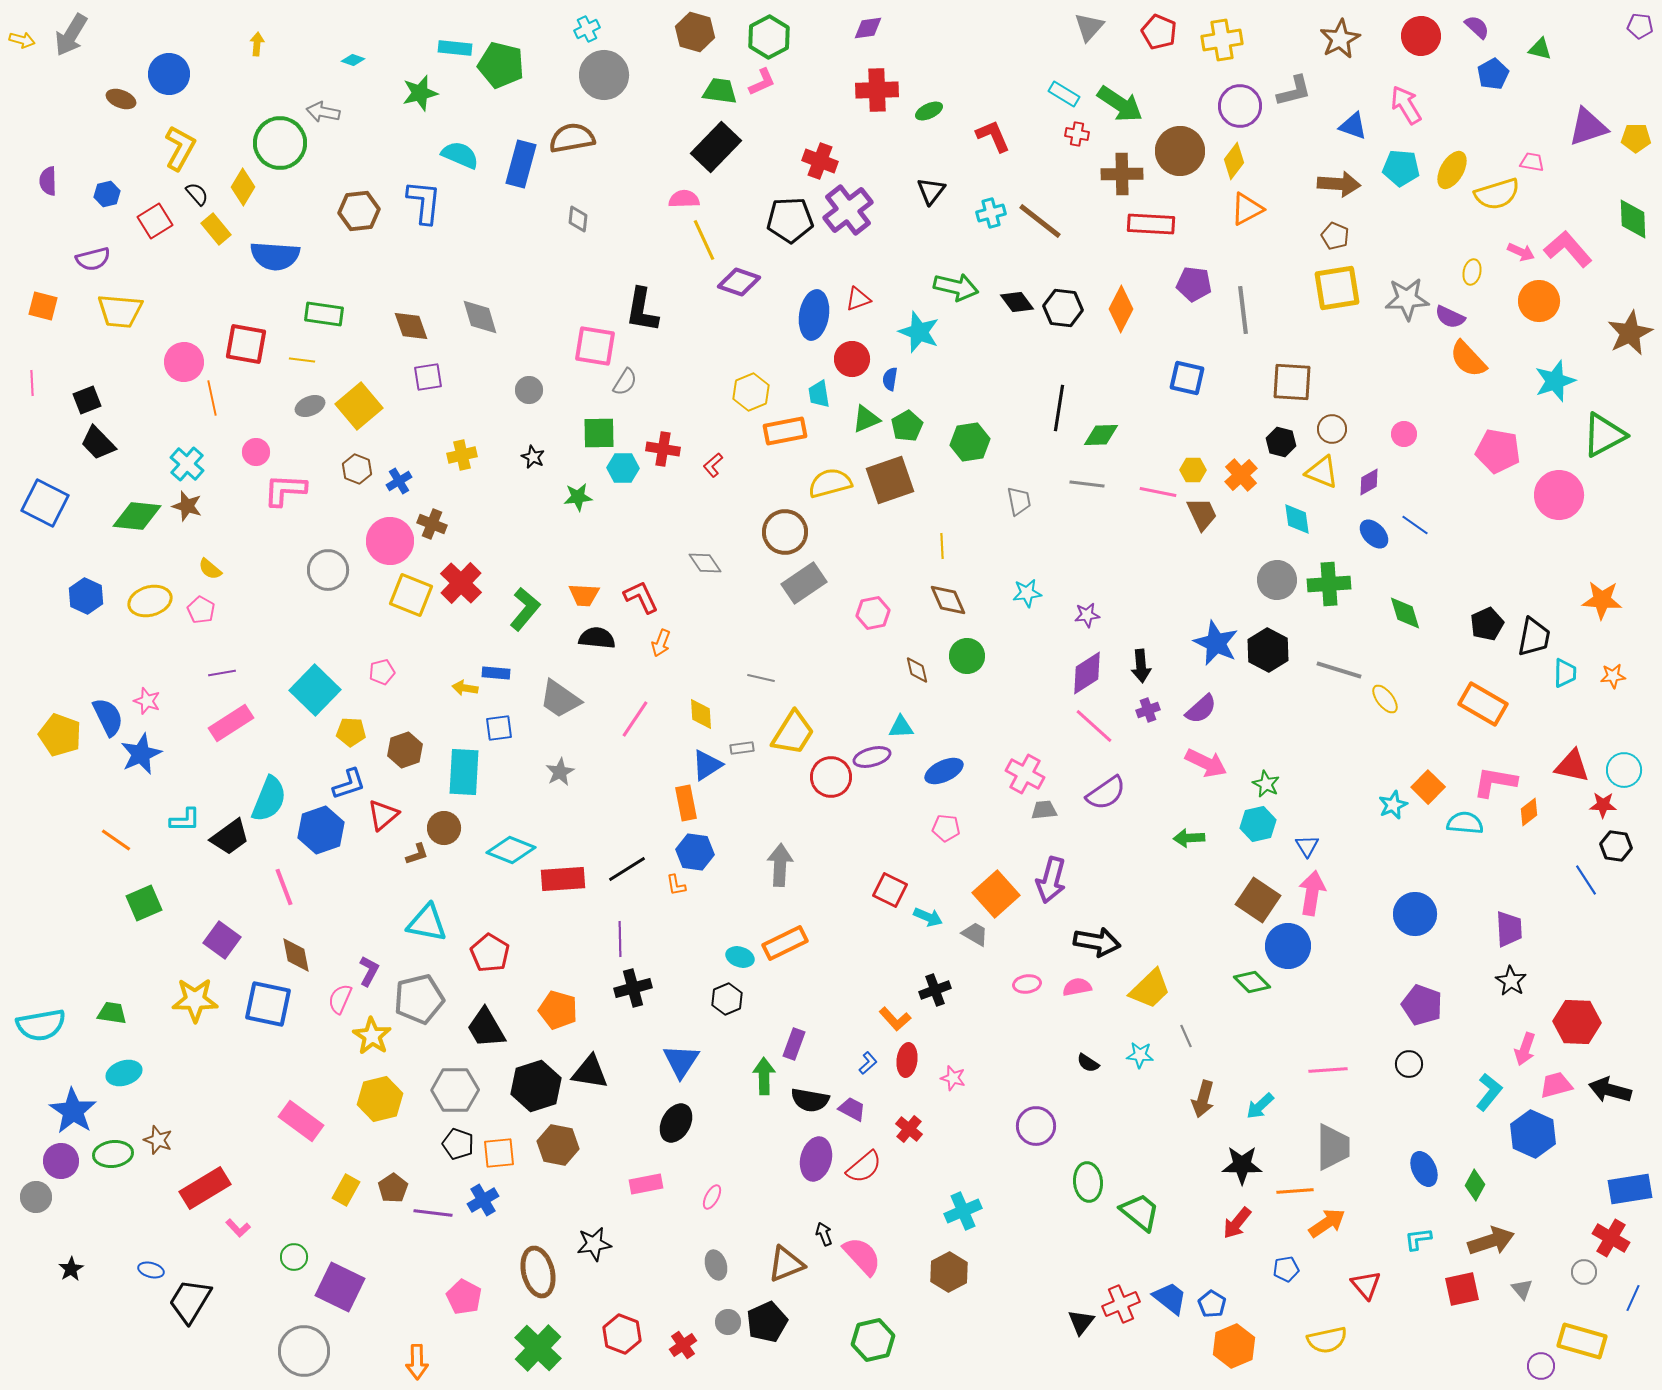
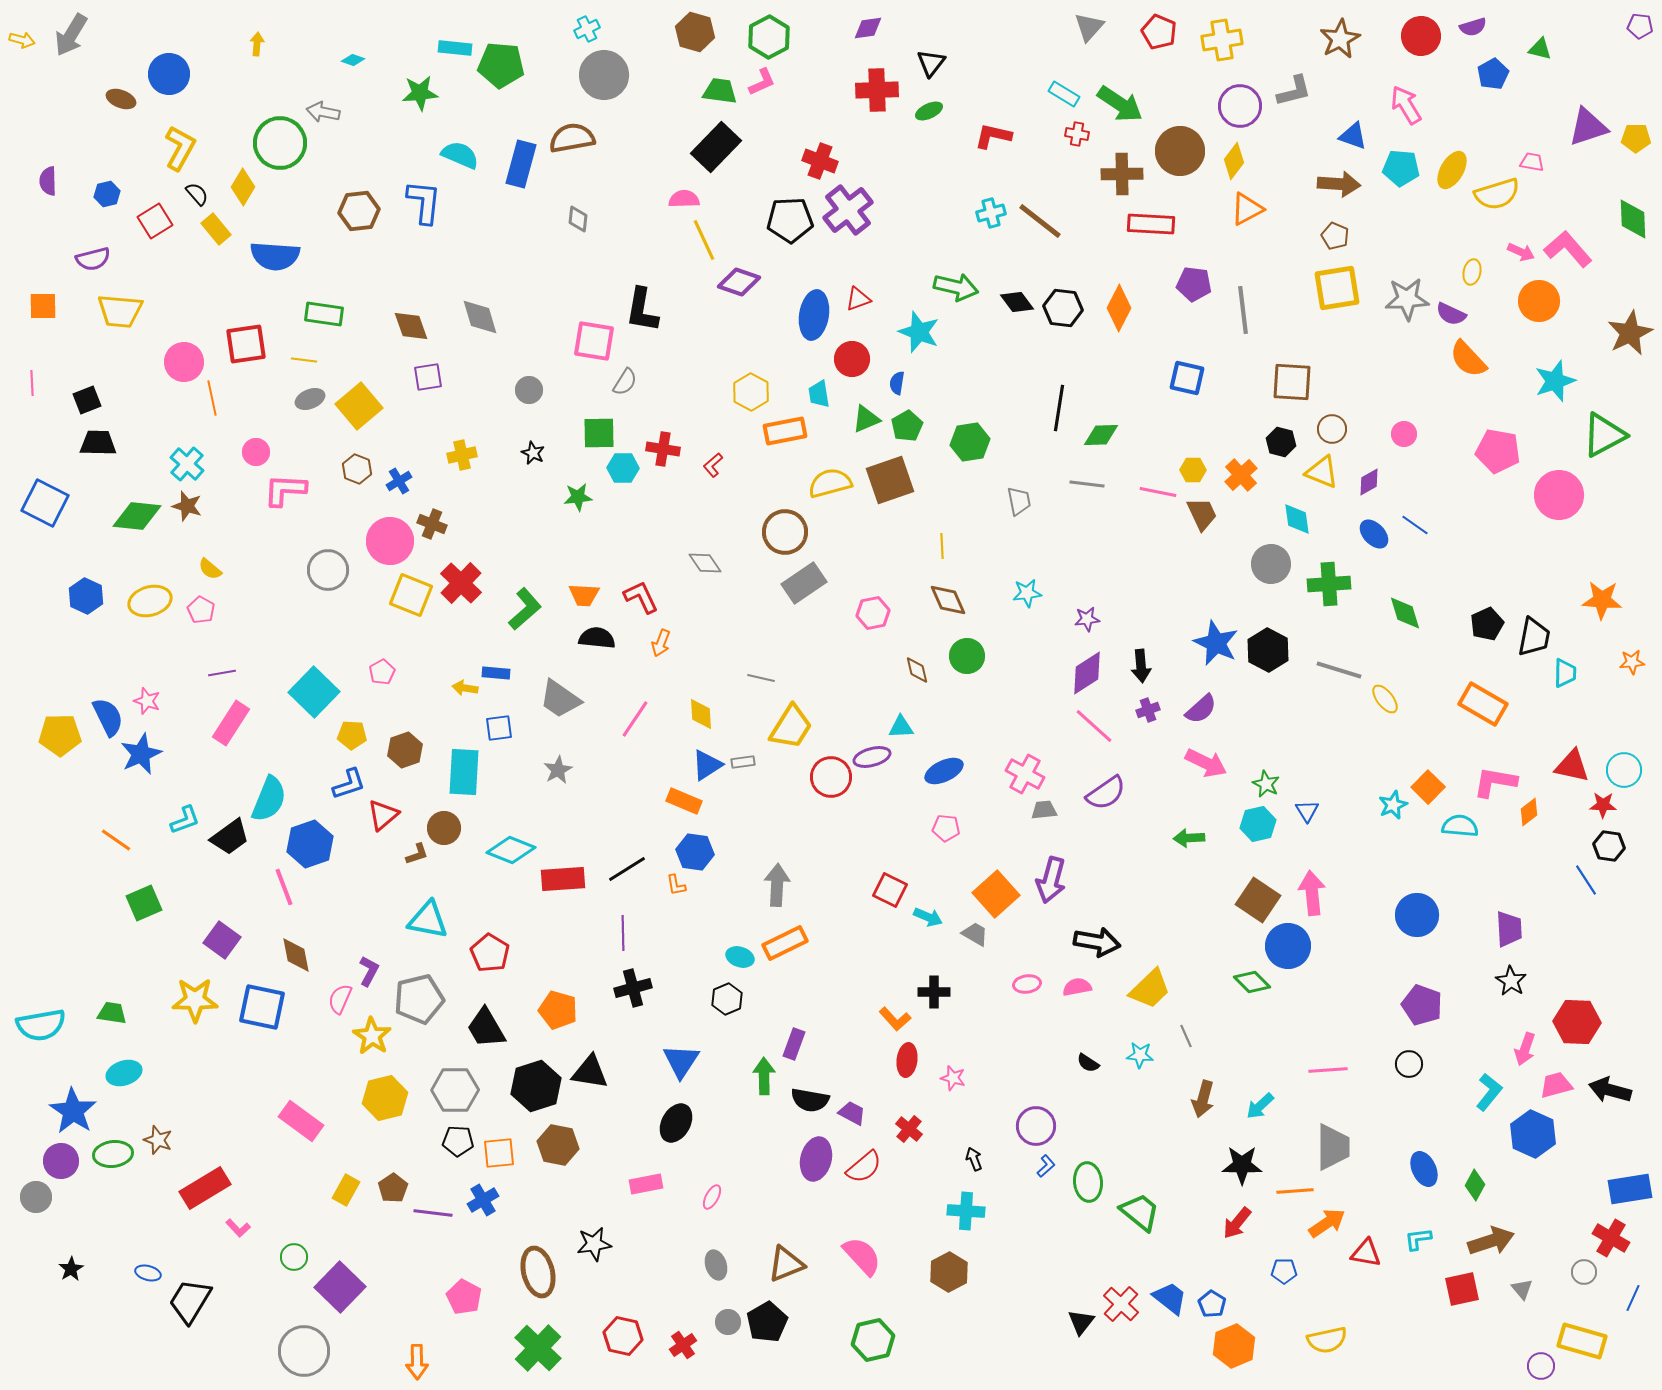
purple semicircle at (1477, 27): moved 4 px left; rotated 120 degrees clockwise
green pentagon at (501, 65): rotated 9 degrees counterclockwise
green star at (420, 93): rotated 9 degrees clockwise
blue triangle at (1353, 126): moved 10 px down
red L-shape at (993, 136): rotated 54 degrees counterclockwise
black triangle at (931, 191): moved 128 px up
orange square at (43, 306): rotated 16 degrees counterclockwise
orange diamond at (1121, 309): moved 2 px left, 1 px up
purple semicircle at (1450, 317): moved 1 px right, 3 px up
red square at (246, 344): rotated 18 degrees counterclockwise
pink square at (595, 346): moved 1 px left, 5 px up
yellow line at (302, 360): moved 2 px right
blue semicircle at (890, 379): moved 7 px right, 4 px down
yellow hexagon at (751, 392): rotated 9 degrees counterclockwise
gray ellipse at (310, 406): moved 7 px up
black trapezoid at (98, 443): rotated 135 degrees clockwise
black star at (533, 457): moved 4 px up
gray circle at (1277, 580): moved 6 px left, 16 px up
green L-shape at (525, 609): rotated 9 degrees clockwise
purple star at (1087, 615): moved 4 px down
pink pentagon at (382, 672): rotated 15 degrees counterclockwise
orange star at (1613, 676): moved 19 px right, 14 px up
cyan square at (315, 690): moved 1 px left, 2 px down
pink rectangle at (231, 723): rotated 24 degrees counterclockwise
yellow pentagon at (351, 732): moved 1 px right, 3 px down
yellow trapezoid at (793, 733): moved 2 px left, 6 px up
yellow pentagon at (60, 735): rotated 21 degrees counterclockwise
gray rectangle at (742, 748): moved 1 px right, 14 px down
gray star at (560, 772): moved 2 px left, 2 px up
orange rectangle at (686, 803): moved 2 px left, 2 px up; rotated 56 degrees counterclockwise
cyan L-shape at (185, 820): rotated 20 degrees counterclockwise
cyan semicircle at (1465, 823): moved 5 px left, 3 px down
blue hexagon at (321, 830): moved 11 px left, 14 px down
blue triangle at (1307, 846): moved 35 px up
black hexagon at (1616, 846): moved 7 px left
gray arrow at (780, 865): moved 3 px left, 20 px down
pink arrow at (1312, 893): rotated 15 degrees counterclockwise
blue circle at (1415, 914): moved 2 px right, 1 px down
cyan triangle at (427, 923): moved 1 px right, 3 px up
purple line at (620, 939): moved 3 px right, 6 px up
black cross at (935, 990): moved 1 px left, 2 px down; rotated 20 degrees clockwise
blue square at (268, 1004): moved 6 px left, 3 px down
blue L-shape at (868, 1063): moved 178 px right, 103 px down
yellow hexagon at (380, 1099): moved 5 px right, 1 px up
purple trapezoid at (852, 1109): moved 4 px down
black pentagon at (458, 1144): moved 3 px up; rotated 16 degrees counterclockwise
cyan cross at (963, 1211): moved 3 px right; rotated 27 degrees clockwise
black arrow at (824, 1234): moved 150 px right, 75 px up
blue pentagon at (1286, 1269): moved 2 px left, 2 px down; rotated 10 degrees clockwise
blue ellipse at (151, 1270): moved 3 px left, 3 px down
red triangle at (1366, 1285): moved 32 px up; rotated 40 degrees counterclockwise
purple square at (340, 1287): rotated 18 degrees clockwise
red cross at (1121, 1304): rotated 24 degrees counterclockwise
black pentagon at (767, 1322): rotated 6 degrees counterclockwise
red hexagon at (622, 1334): moved 1 px right, 2 px down; rotated 9 degrees counterclockwise
